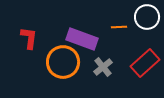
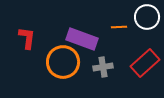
red L-shape: moved 2 px left
gray cross: rotated 30 degrees clockwise
